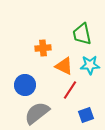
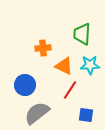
green trapezoid: rotated 15 degrees clockwise
blue square: rotated 28 degrees clockwise
